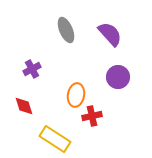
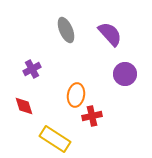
purple circle: moved 7 px right, 3 px up
